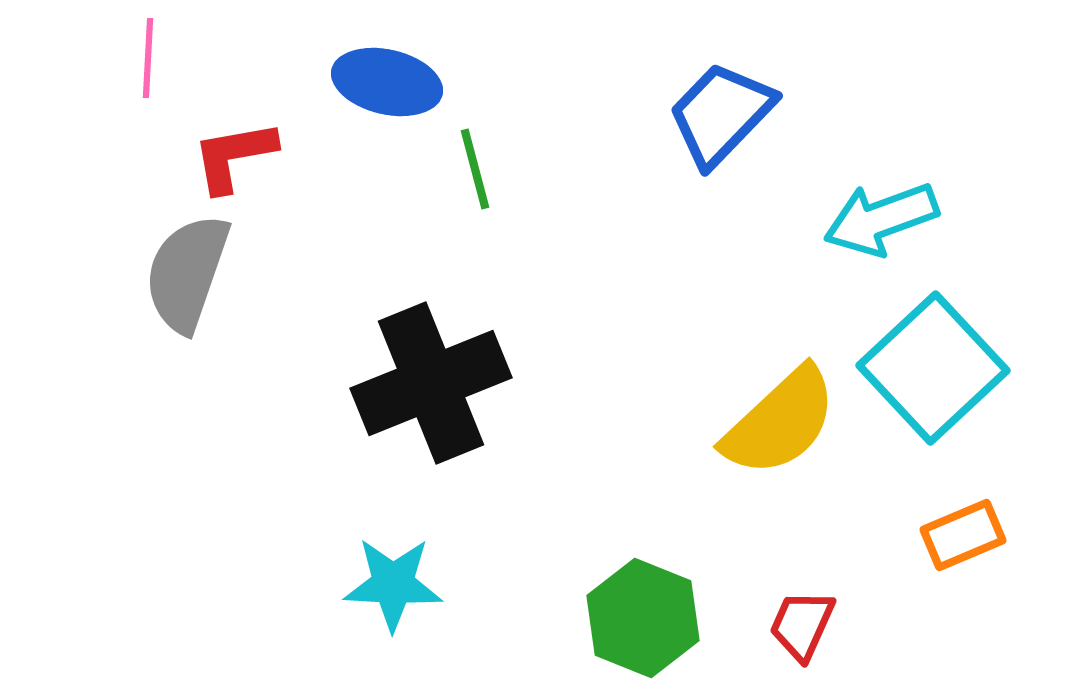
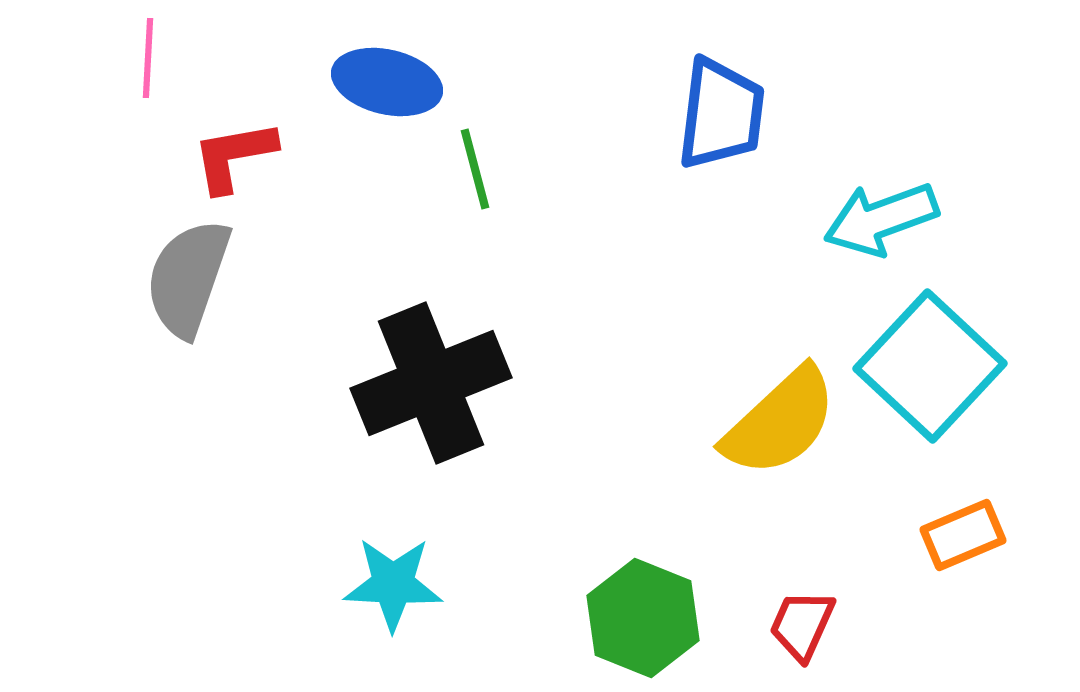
blue trapezoid: rotated 143 degrees clockwise
gray semicircle: moved 1 px right, 5 px down
cyan square: moved 3 px left, 2 px up; rotated 4 degrees counterclockwise
